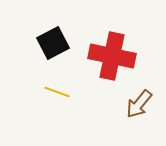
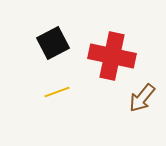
yellow line: rotated 40 degrees counterclockwise
brown arrow: moved 3 px right, 6 px up
